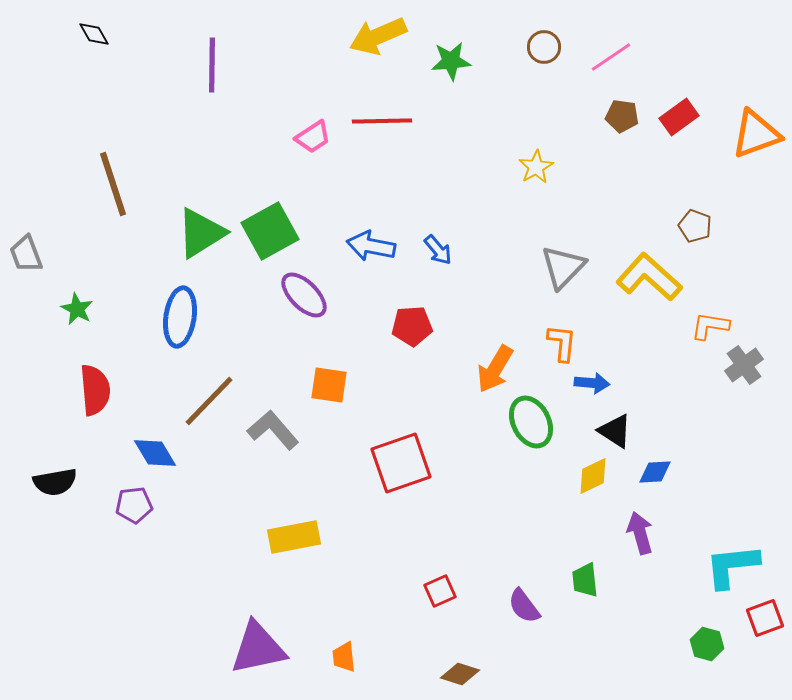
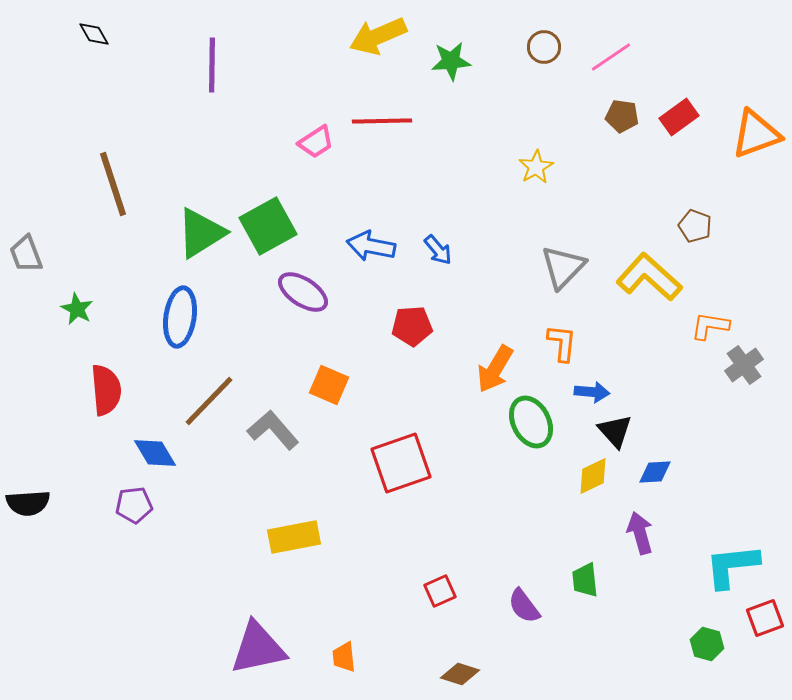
pink trapezoid at (313, 137): moved 3 px right, 5 px down
green square at (270, 231): moved 2 px left, 5 px up
purple ellipse at (304, 295): moved 1 px left, 3 px up; rotated 12 degrees counterclockwise
blue arrow at (592, 383): moved 9 px down
orange square at (329, 385): rotated 15 degrees clockwise
red semicircle at (95, 390): moved 11 px right
black triangle at (615, 431): rotated 15 degrees clockwise
black semicircle at (55, 482): moved 27 px left, 21 px down; rotated 6 degrees clockwise
